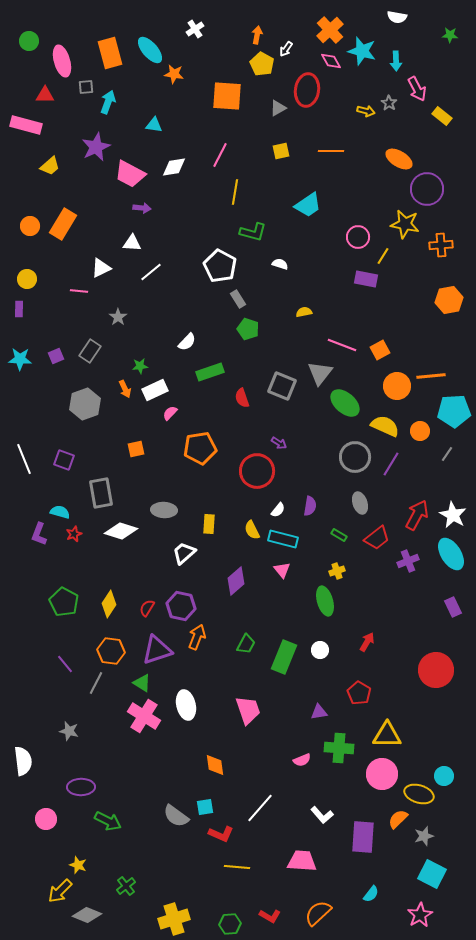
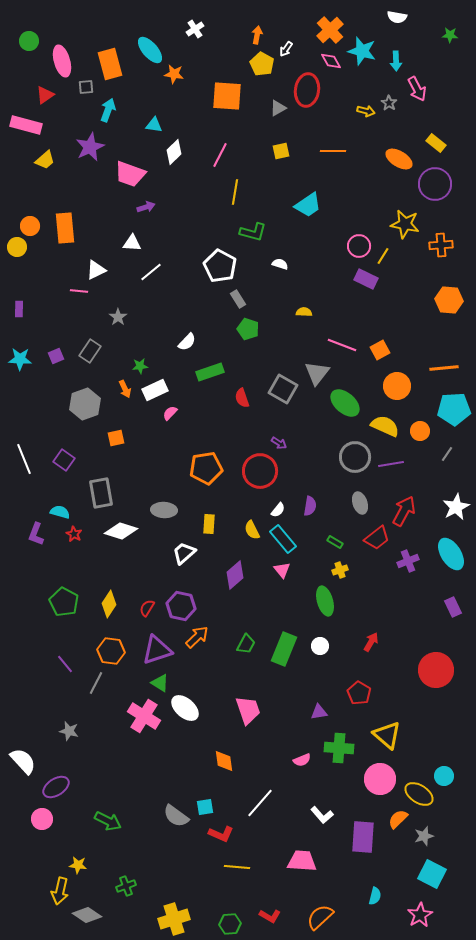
orange rectangle at (110, 53): moved 11 px down
red triangle at (45, 95): rotated 36 degrees counterclockwise
cyan arrow at (108, 102): moved 8 px down
yellow rectangle at (442, 116): moved 6 px left, 27 px down
purple star at (96, 147): moved 6 px left
orange line at (331, 151): moved 2 px right
yellow trapezoid at (50, 166): moved 5 px left, 6 px up
white diamond at (174, 167): moved 15 px up; rotated 35 degrees counterclockwise
pink trapezoid at (130, 174): rotated 8 degrees counterclockwise
purple circle at (427, 189): moved 8 px right, 5 px up
purple arrow at (142, 208): moved 4 px right, 1 px up; rotated 24 degrees counterclockwise
orange rectangle at (63, 224): moved 2 px right, 4 px down; rotated 36 degrees counterclockwise
pink circle at (358, 237): moved 1 px right, 9 px down
white triangle at (101, 268): moved 5 px left, 2 px down
yellow circle at (27, 279): moved 10 px left, 32 px up
purple rectangle at (366, 279): rotated 15 degrees clockwise
orange hexagon at (449, 300): rotated 16 degrees clockwise
yellow semicircle at (304, 312): rotated 14 degrees clockwise
gray triangle at (320, 373): moved 3 px left
orange line at (431, 376): moved 13 px right, 8 px up
gray square at (282, 386): moved 1 px right, 3 px down; rotated 8 degrees clockwise
cyan pentagon at (454, 411): moved 2 px up
orange pentagon at (200, 448): moved 6 px right, 20 px down
orange square at (136, 449): moved 20 px left, 11 px up
purple square at (64, 460): rotated 15 degrees clockwise
purple line at (391, 464): rotated 50 degrees clockwise
red circle at (257, 471): moved 3 px right
red arrow at (417, 515): moved 13 px left, 4 px up
white star at (453, 515): moved 3 px right, 8 px up; rotated 16 degrees clockwise
purple L-shape at (39, 534): moved 3 px left
red star at (74, 534): rotated 21 degrees counterclockwise
green rectangle at (339, 535): moved 4 px left, 7 px down
cyan rectangle at (283, 539): rotated 36 degrees clockwise
yellow cross at (337, 571): moved 3 px right, 1 px up
purple diamond at (236, 581): moved 1 px left, 6 px up
orange arrow at (197, 637): rotated 25 degrees clockwise
red arrow at (367, 642): moved 4 px right
white circle at (320, 650): moved 4 px up
green rectangle at (284, 657): moved 8 px up
green triangle at (142, 683): moved 18 px right
white ellipse at (186, 705): moved 1 px left, 3 px down; rotated 36 degrees counterclockwise
yellow triangle at (387, 735): rotated 40 degrees clockwise
white semicircle at (23, 761): rotated 36 degrees counterclockwise
orange diamond at (215, 765): moved 9 px right, 4 px up
pink circle at (382, 774): moved 2 px left, 5 px down
purple ellipse at (81, 787): moved 25 px left; rotated 32 degrees counterclockwise
yellow ellipse at (419, 794): rotated 16 degrees clockwise
white line at (260, 808): moved 5 px up
pink circle at (46, 819): moved 4 px left
yellow star at (78, 865): rotated 12 degrees counterclockwise
green cross at (126, 886): rotated 18 degrees clockwise
yellow arrow at (60, 891): rotated 32 degrees counterclockwise
cyan semicircle at (371, 894): moved 4 px right, 2 px down; rotated 24 degrees counterclockwise
orange semicircle at (318, 913): moved 2 px right, 4 px down
gray diamond at (87, 915): rotated 12 degrees clockwise
